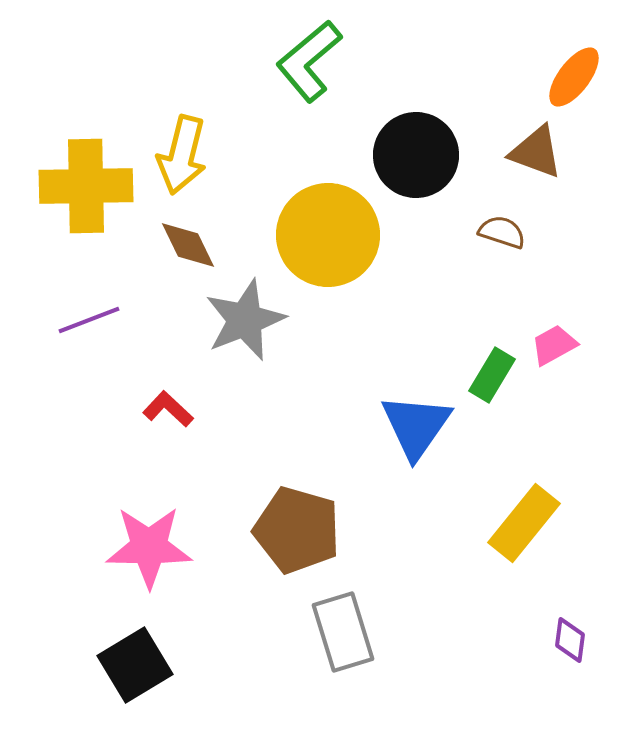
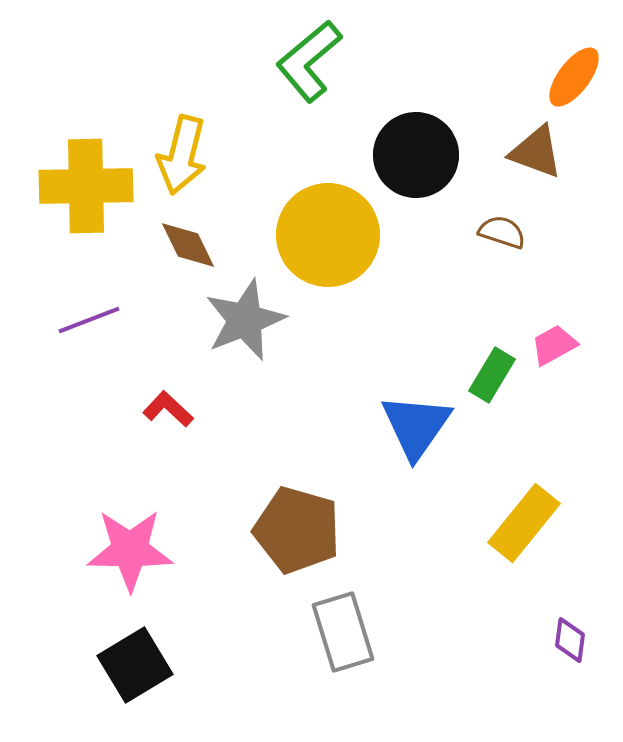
pink star: moved 19 px left, 3 px down
